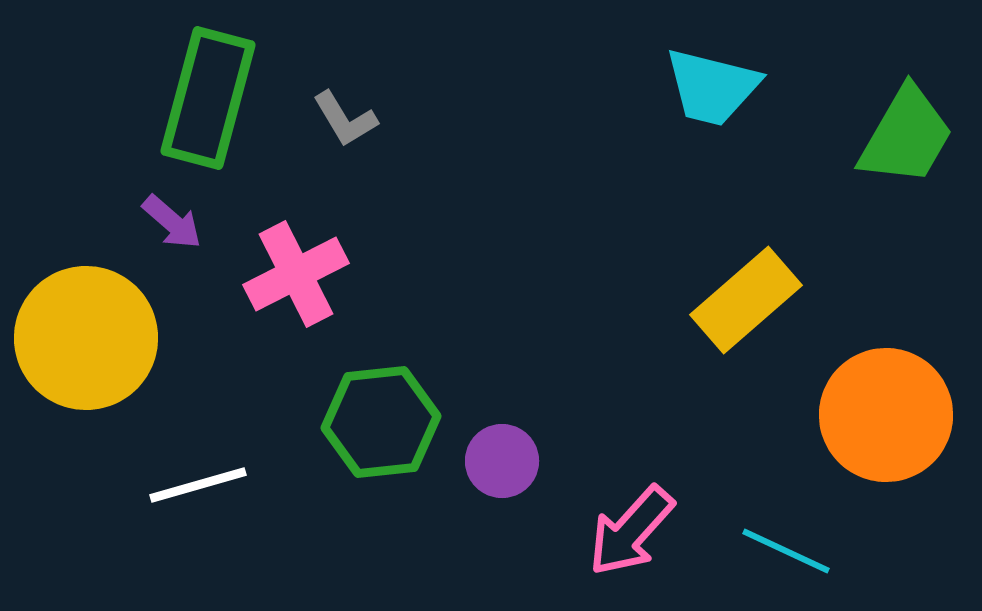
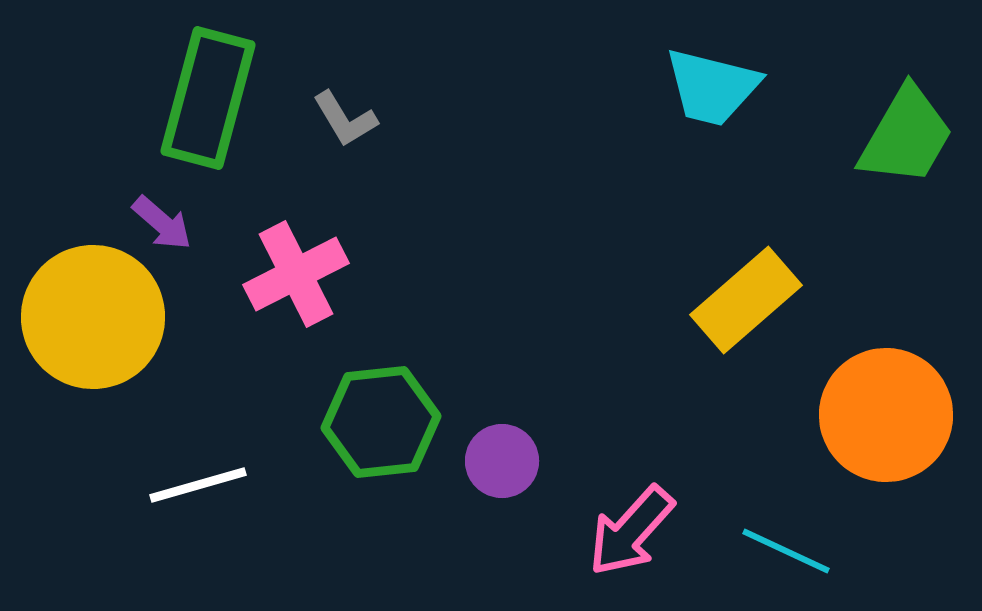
purple arrow: moved 10 px left, 1 px down
yellow circle: moved 7 px right, 21 px up
